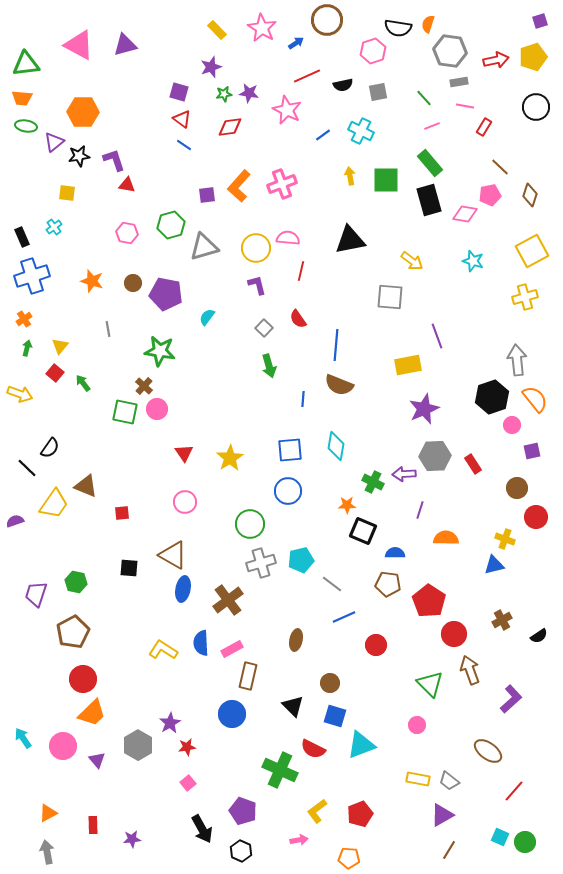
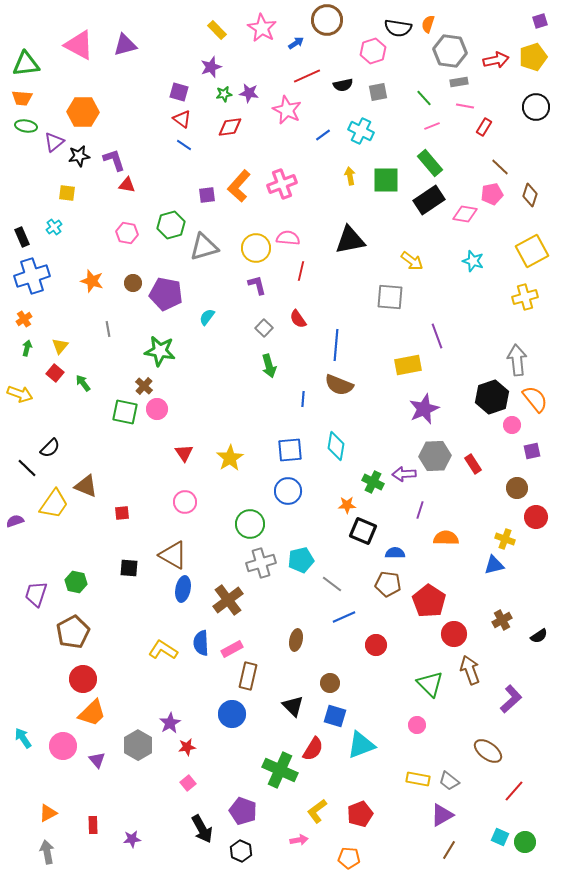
pink pentagon at (490, 195): moved 2 px right, 1 px up
black rectangle at (429, 200): rotated 72 degrees clockwise
black semicircle at (50, 448): rotated 10 degrees clockwise
red semicircle at (313, 749): rotated 85 degrees counterclockwise
